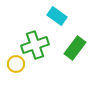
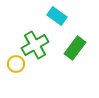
green cross: rotated 12 degrees counterclockwise
